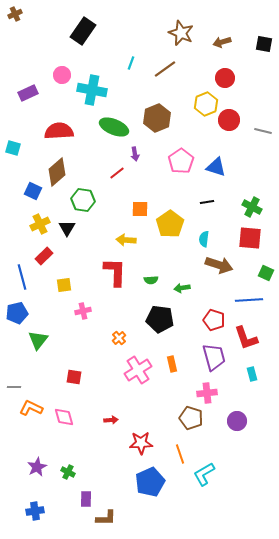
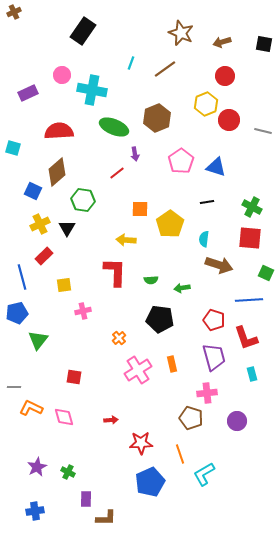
brown cross at (15, 14): moved 1 px left, 2 px up
red circle at (225, 78): moved 2 px up
